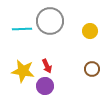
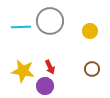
cyan line: moved 1 px left, 2 px up
red arrow: moved 3 px right, 1 px down
